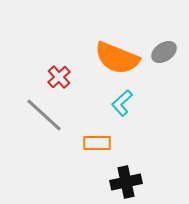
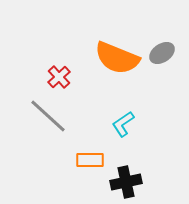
gray ellipse: moved 2 px left, 1 px down
cyan L-shape: moved 1 px right, 21 px down; rotated 8 degrees clockwise
gray line: moved 4 px right, 1 px down
orange rectangle: moved 7 px left, 17 px down
